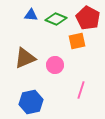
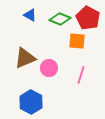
blue triangle: moved 1 px left; rotated 24 degrees clockwise
green diamond: moved 4 px right
orange square: rotated 18 degrees clockwise
pink circle: moved 6 px left, 3 px down
pink line: moved 15 px up
blue hexagon: rotated 20 degrees counterclockwise
